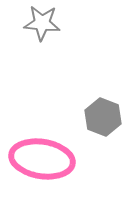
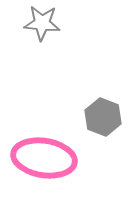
pink ellipse: moved 2 px right, 1 px up
